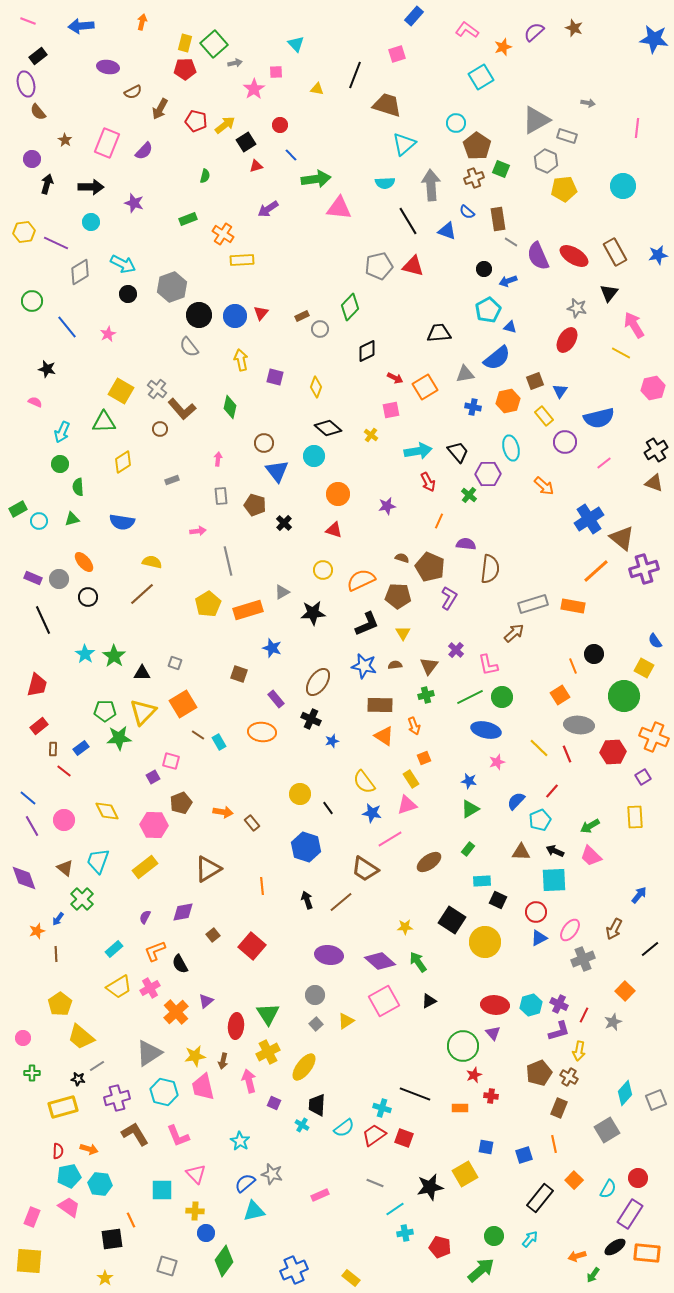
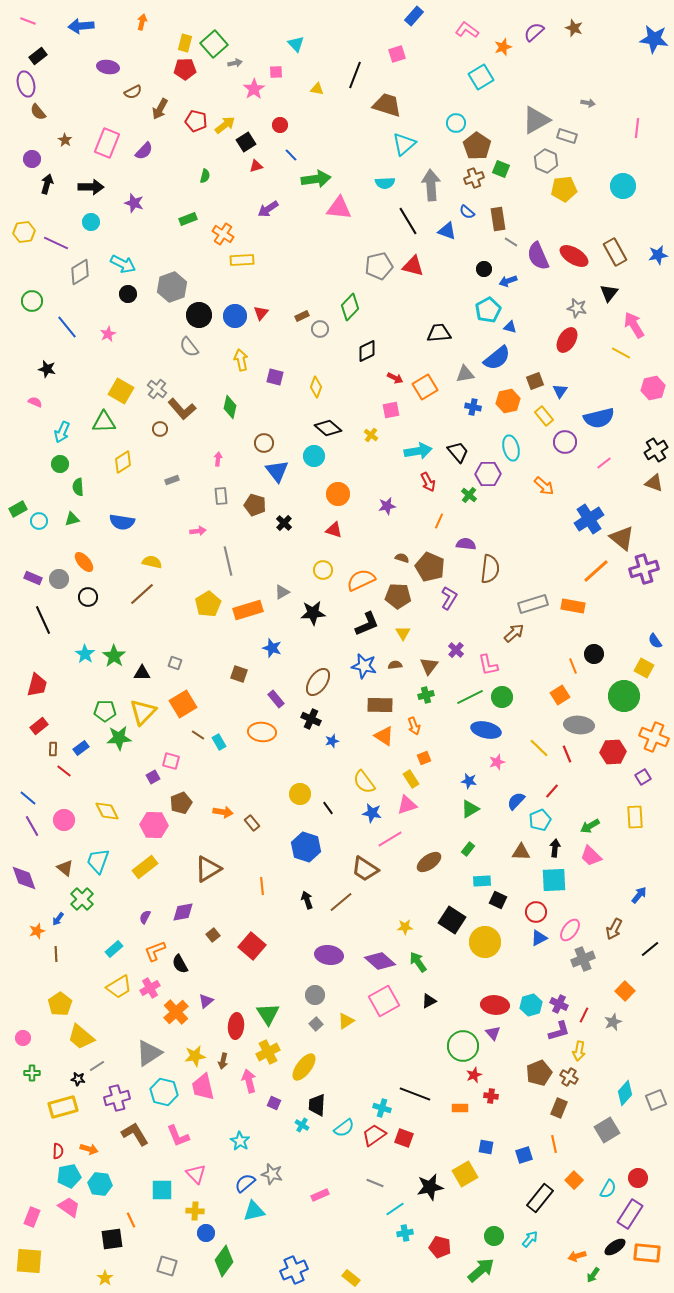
black arrow at (555, 851): moved 3 px up; rotated 72 degrees clockwise
